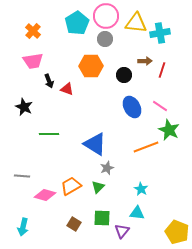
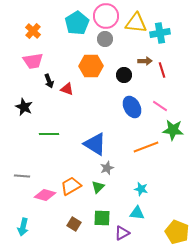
red line: rotated 35 degrees counterclockwise
green star: moved 4 px right; rotated 20 degrees counterclockwise
cyan star: rotated 16 degrees counterclockwise
purple triangle: moved 2 px down; rotated 21 degrees clockwise
